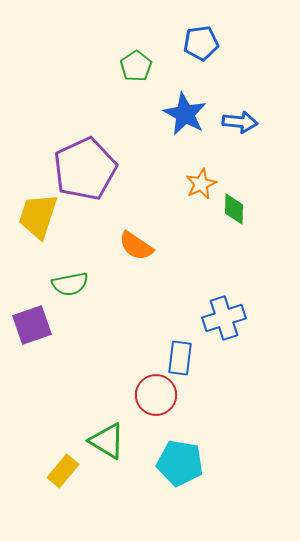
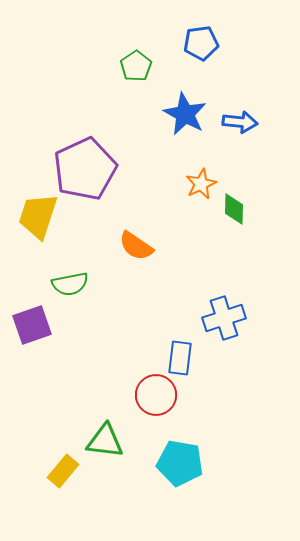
green triangle: moved 2 px left; rotated 24 degrees counterclockwise
